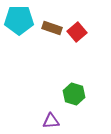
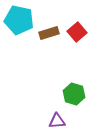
cyan pentagon: rotated 12 degrees clockwise
brown rectangle: moved 3 px left, 5 px down; rotated 36 degrees counterclockwise
purple triangle: moved 6 px right
